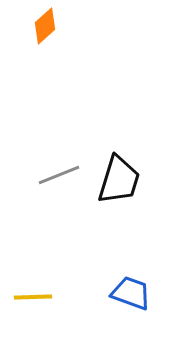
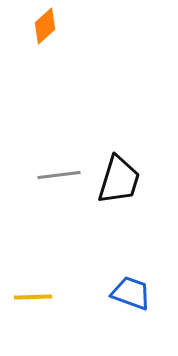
gray line: rotated 15 degrees clockwise
